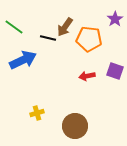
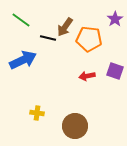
green line: moved 7 px right, 7 px up
yellow cross: rotated 24 degrees clockwise
